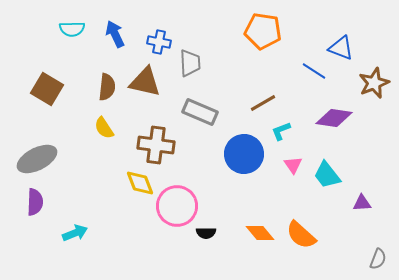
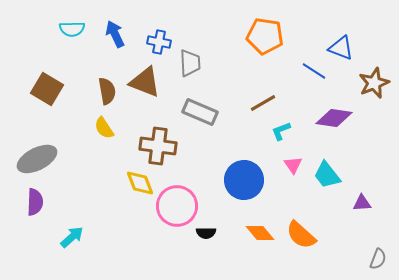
orange pentagon: moved 2 px right, 5 px down
brown triangle: rotated 8 degrees clockwise
brown semicircle: moved 4 px down; rotated 16 degrees counterclockwise
brown cross: moved 2 px right, 1 px down
blue circle: moved 26 px down
cyan arrow: moved 3 px left, 4 px down; rotated 20 degrees counterclockwise
